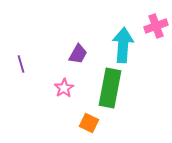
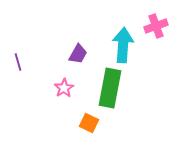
purple line: moved 3 px left, 2 px up
